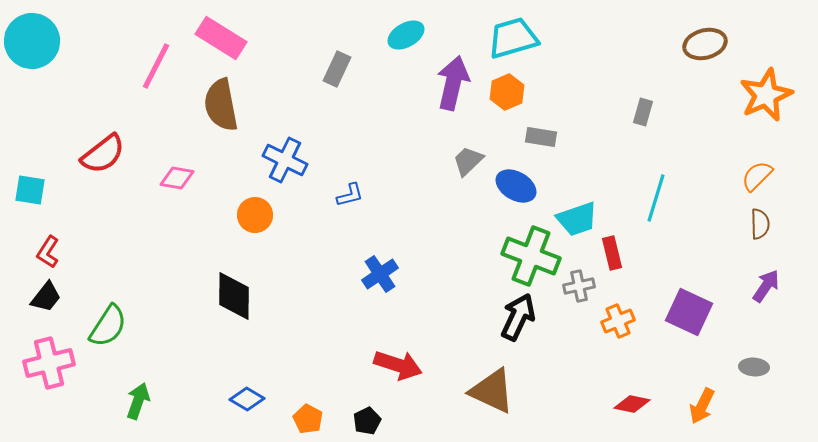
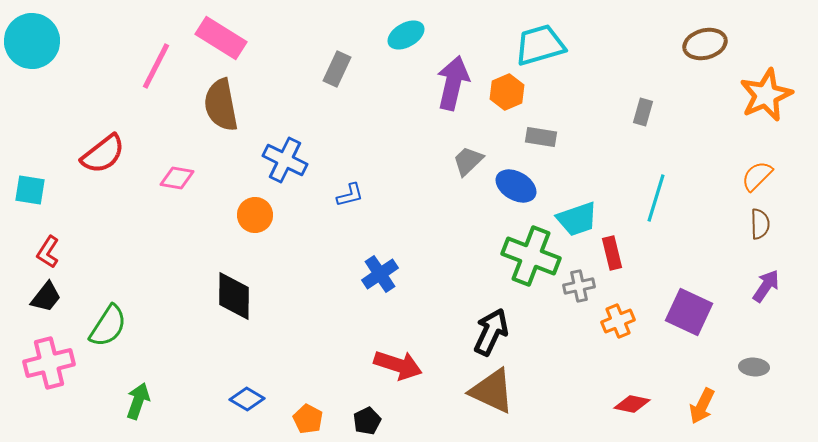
cyan trapezoid at (513, 38): moved 27 px right, 7 px down
black arrow at (518, 317): moved 27 px left, 15 px down
